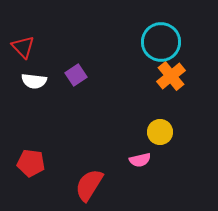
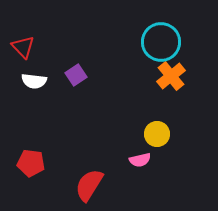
yellow circle: moved 3 px left, 2 px down
